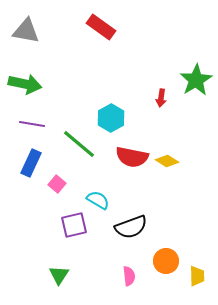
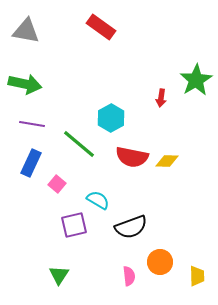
yellow diamond: rotated 30 degrees counterclockwise
orange circle: moved 6 px left, 1 px down
